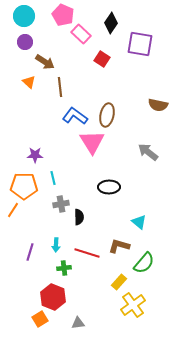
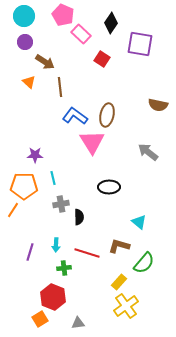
yellow cross: moved 7 px left, 1 px down
